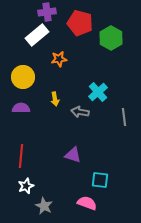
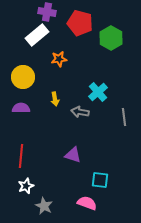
purple cross: rotated 18 degrees clockwise
